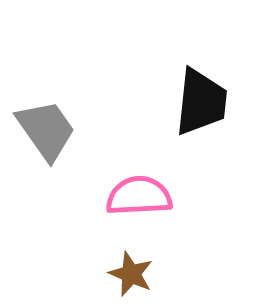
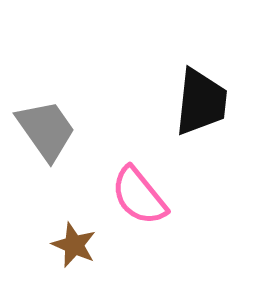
pink semicircle: rotated 126 degrees counterclockwise
brown star: moved 57 px left, 29 px up
